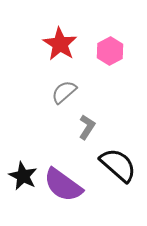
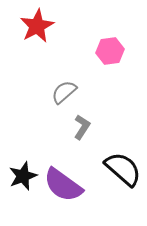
red star: moved 23 px left, 18 px up; rotated 12 degrees clockwise
pink hexagon: rotated 20 degrees clockwise
gray L-shape: moved 5 px left
black semicircle: moved 5 px right, 4 px down
black star: rotated 24 degrees clockwise
